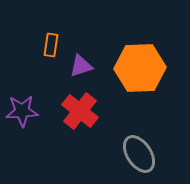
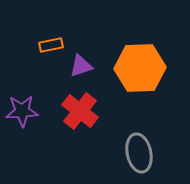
orange rectangle: rotated 70 degrees clockwise
gray ellipse: moved 1 px up; rotated 21 degrees clockwise
